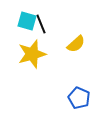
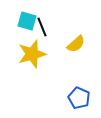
black line: moved 1 px right, 3 px down
